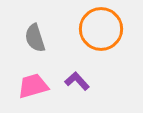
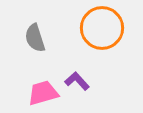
orange circle: moved 1 px right, 1 px up
pink trapezoid: moved 10 px right, 7 px down
